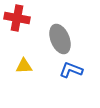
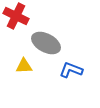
red cross: moved 1 px left, 2 px up; rotated 15 degrees clockwise
gray ellipse: moved 14 px left, 4 px down; rotated 40 degrees counterclockwise
